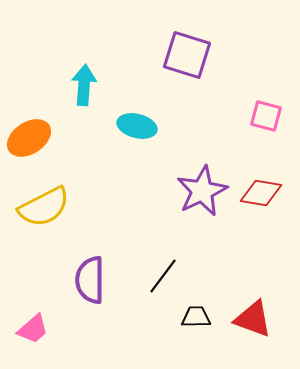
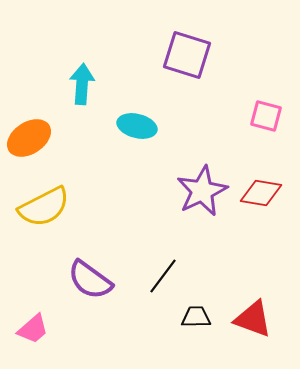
cyan arrow: moved 2 px left, 1 px up
purple semicircle: rotated 54 degrees counterclockwise
